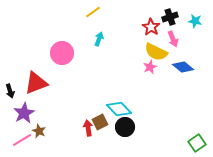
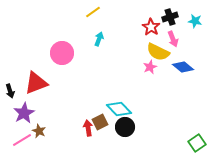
yellow semicircle: moved 2 px right
